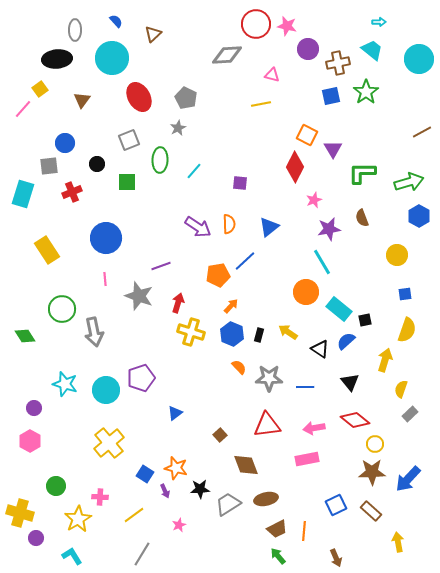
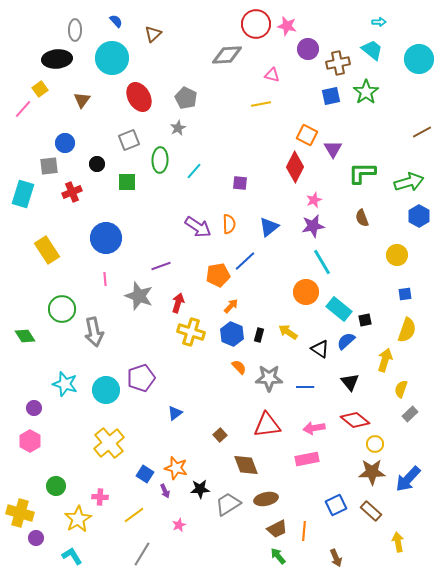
purple star at (329, 229): moved 16 px left, 3 px up
